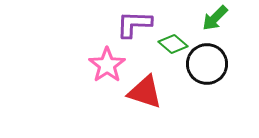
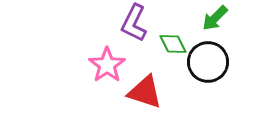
purple L-shape: moved 1 px up; rotated 66 degrees counterclockwise
green diamond: rotated 24 degrees clockwise
black circle: moved 1 px right, 2 px up
